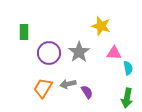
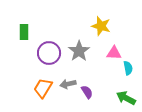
gray star: moved 1 px up
green arrow: moved 1 px left; rotated 108 degrees clockwise
